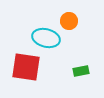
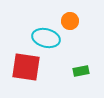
orange circle: moved 1 px right
